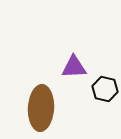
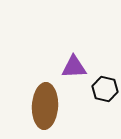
brown ellipse: moved 4 px right, 2 px up
